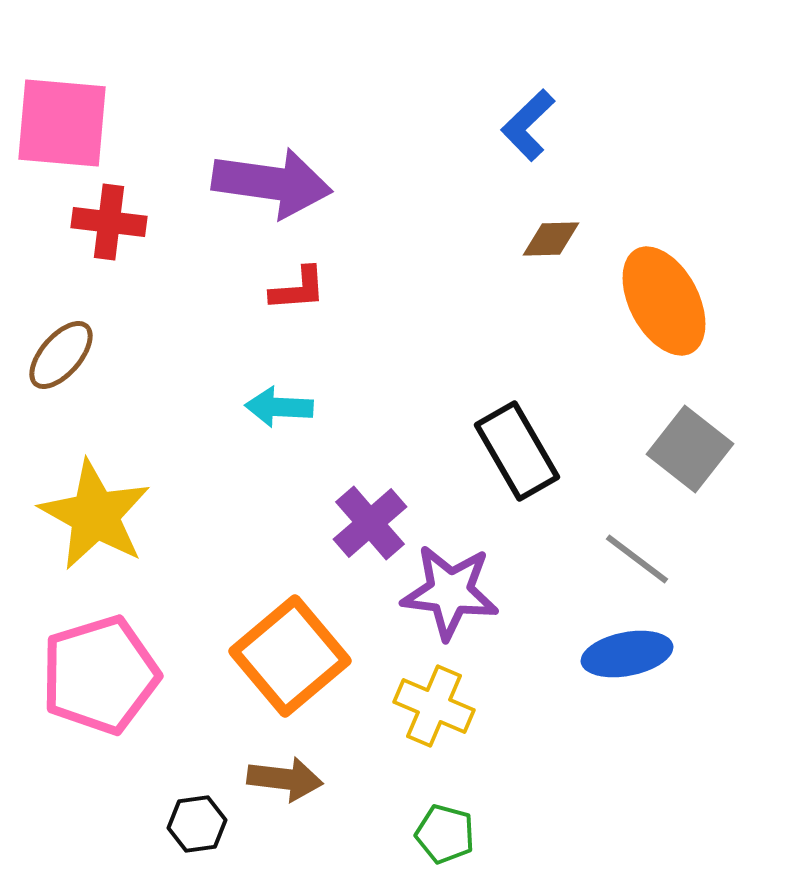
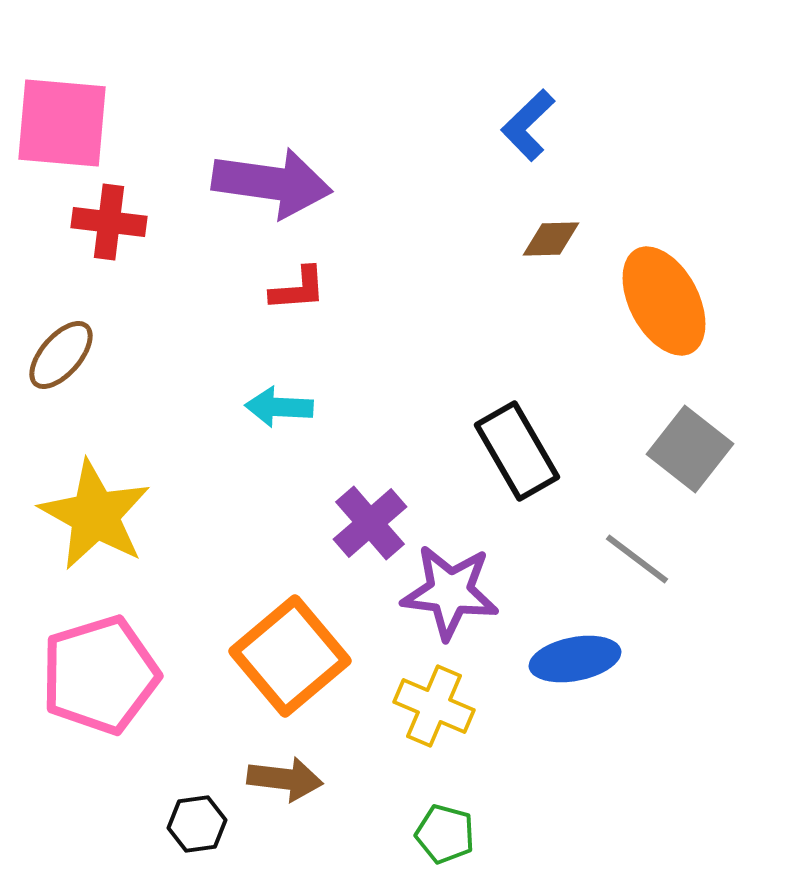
blue ellipse: moved 52 px left, 5 px down
